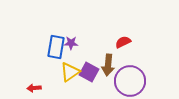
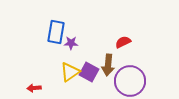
blue rectangle: moved 15 px up
